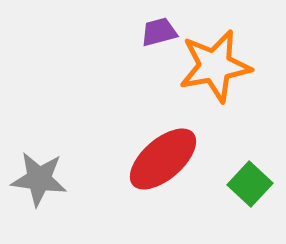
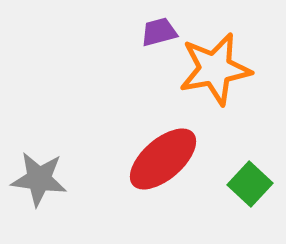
orange star: moved 3 px down
